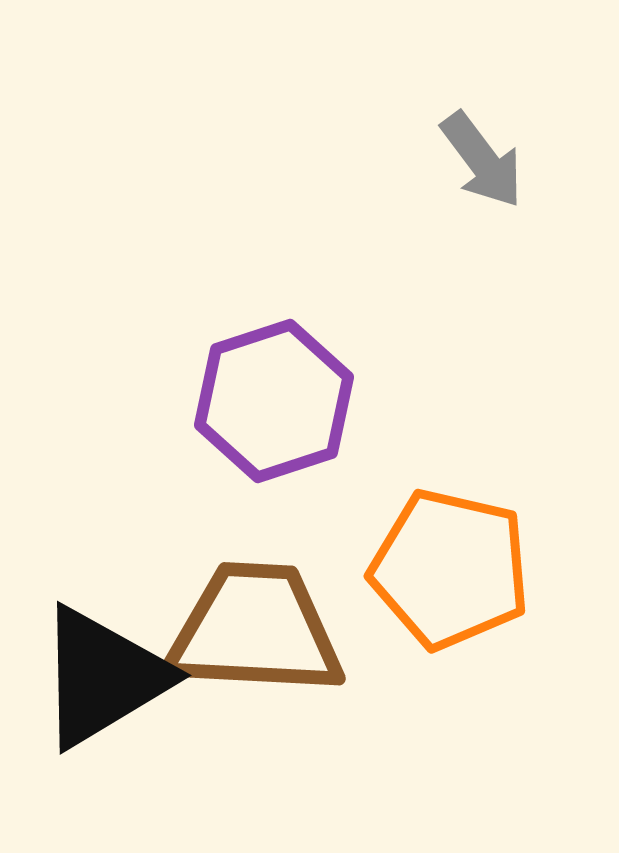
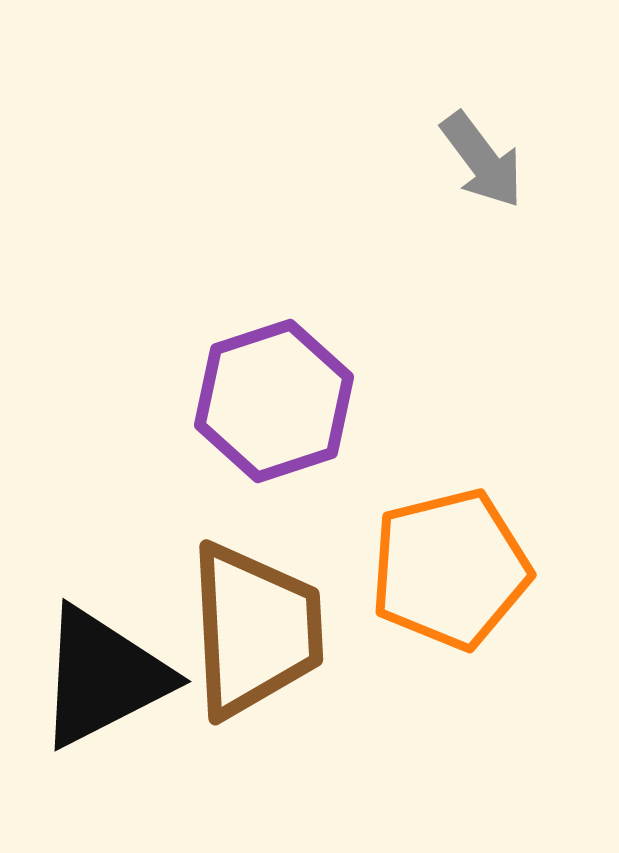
orange pentagon: rotated 27 degrees counterclockwise
brown trapezoid: rotated 84 degrees clockwise
black triangle: rotated 4 degrees clockwise
